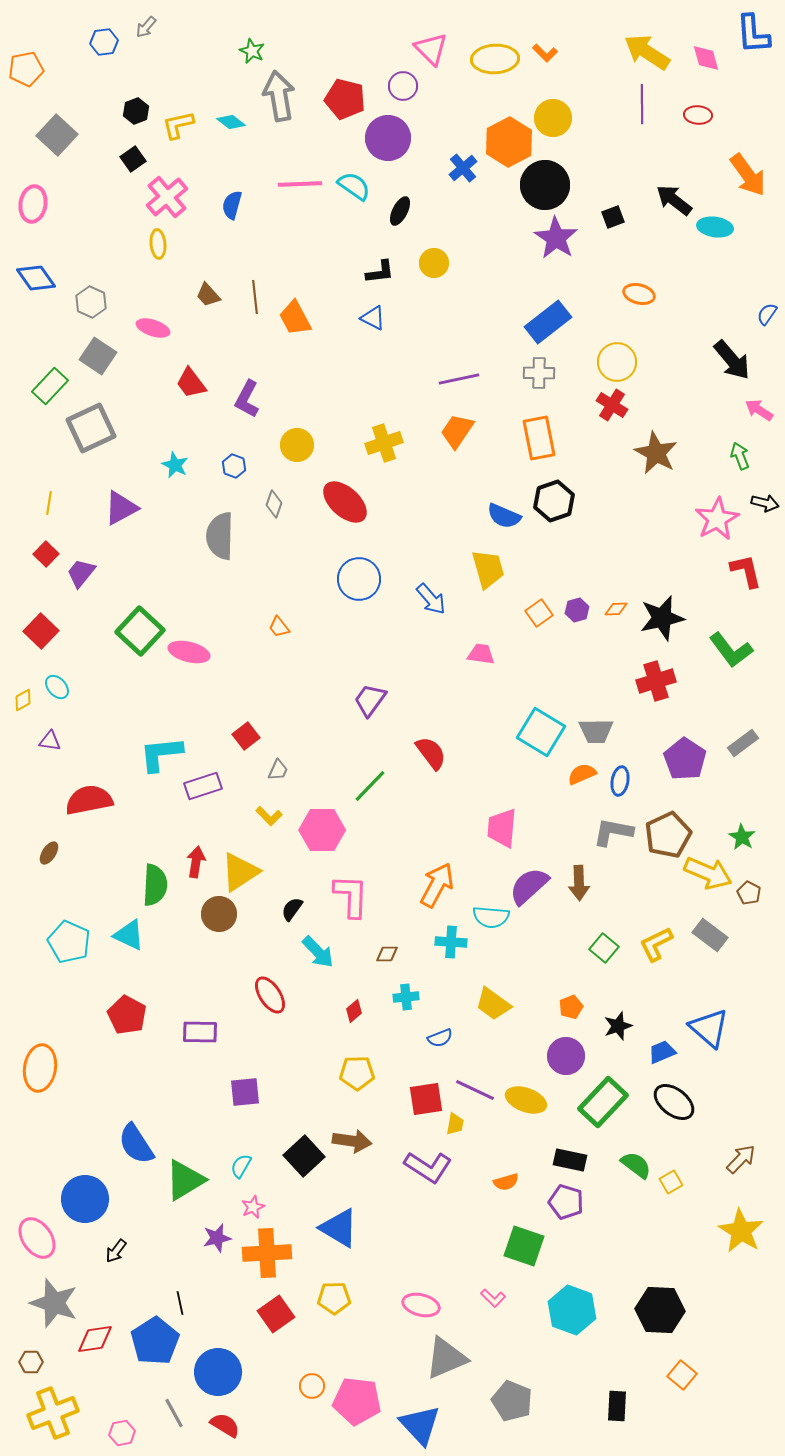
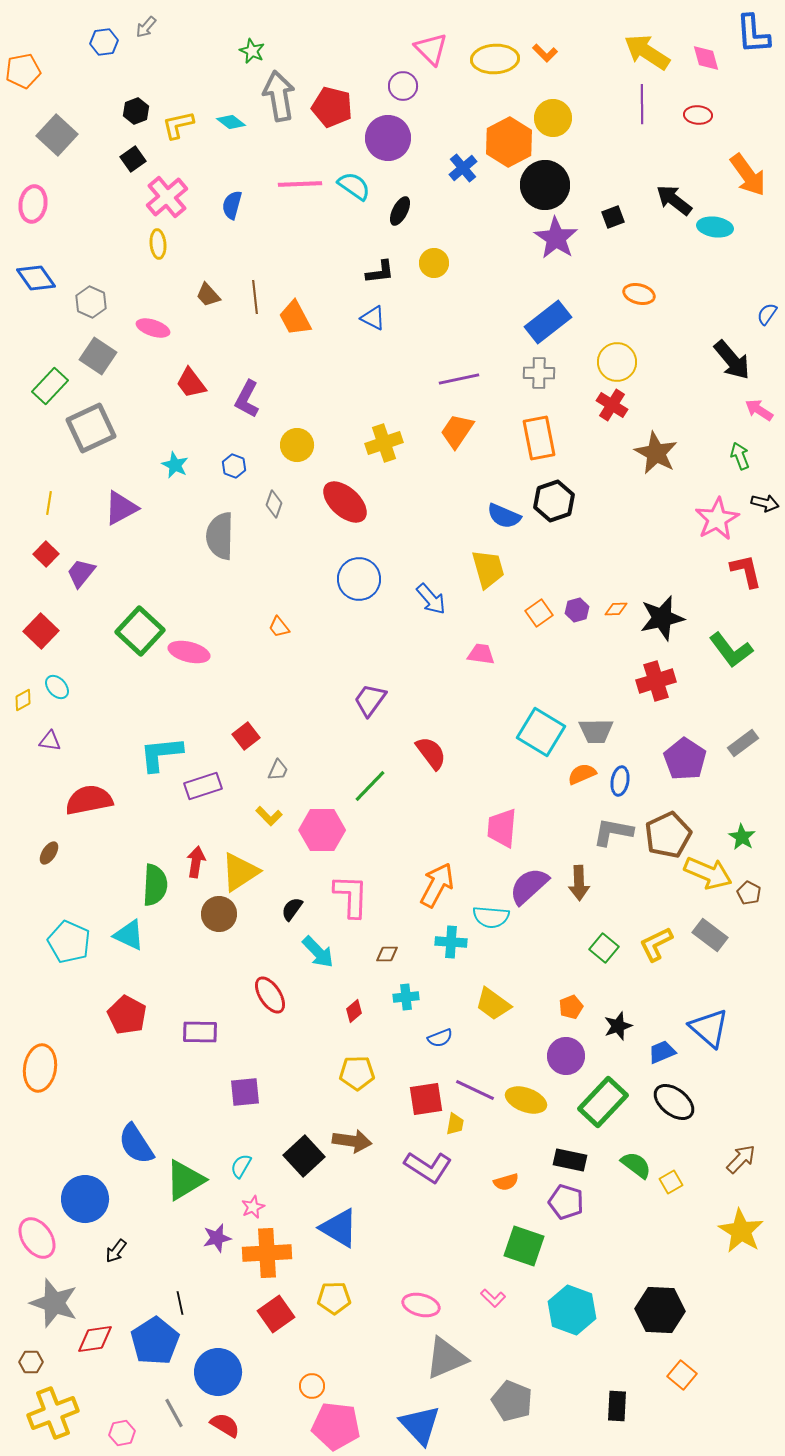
orange pentagon at (26, 69): moved 3 px left, 2 px down
red pentagon at (345, 99): moved 13 px left, 8 px down
pink pentagon at (357, 1401): moved 21 px left, 25 px down
